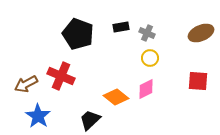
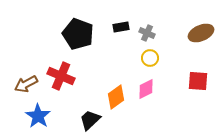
orange diamond: rotated 75 degrees counterclockwise
